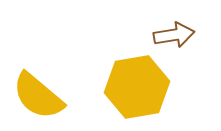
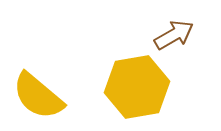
brown arrow: rotated 21 degrees counterclockwise
